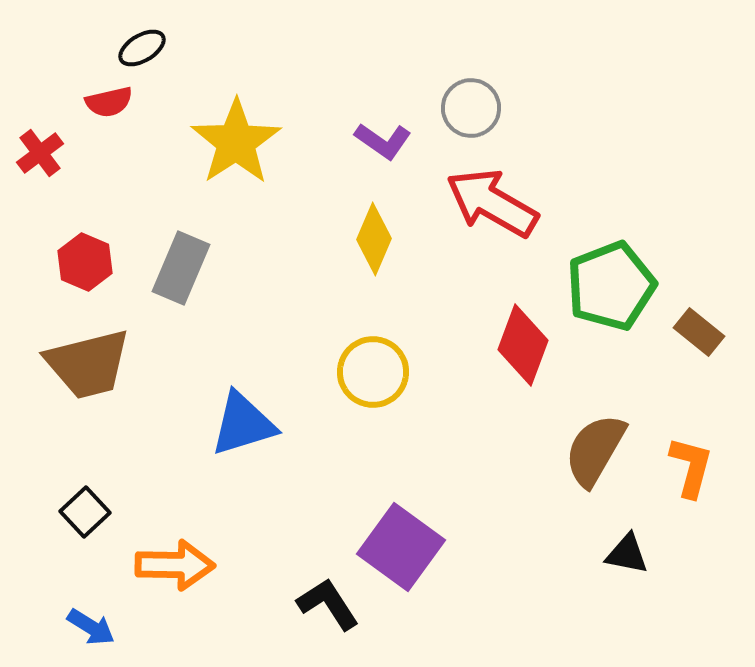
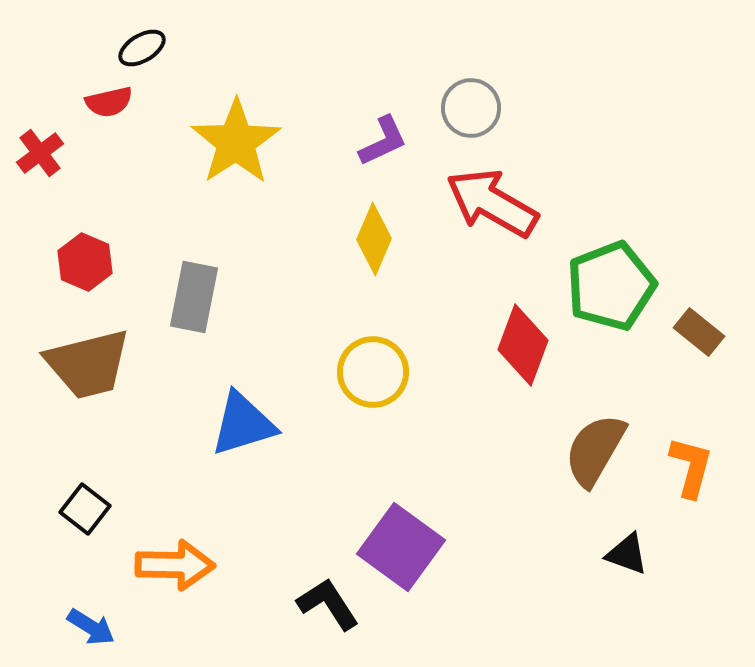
purple L-shape: rotated 60 degrees counterclockwise
gray rectangle: moved 13 px right, 29 px down; rotated 12 degrees counterclockwise
black square: moved 3 px up; rotated 9 degrees counterclockwise
black triangle: rotated 9 degrees clockwise
